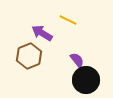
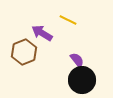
brown hexagon: moved 5 px left, 4 px up
black circle: moved 4 px left
